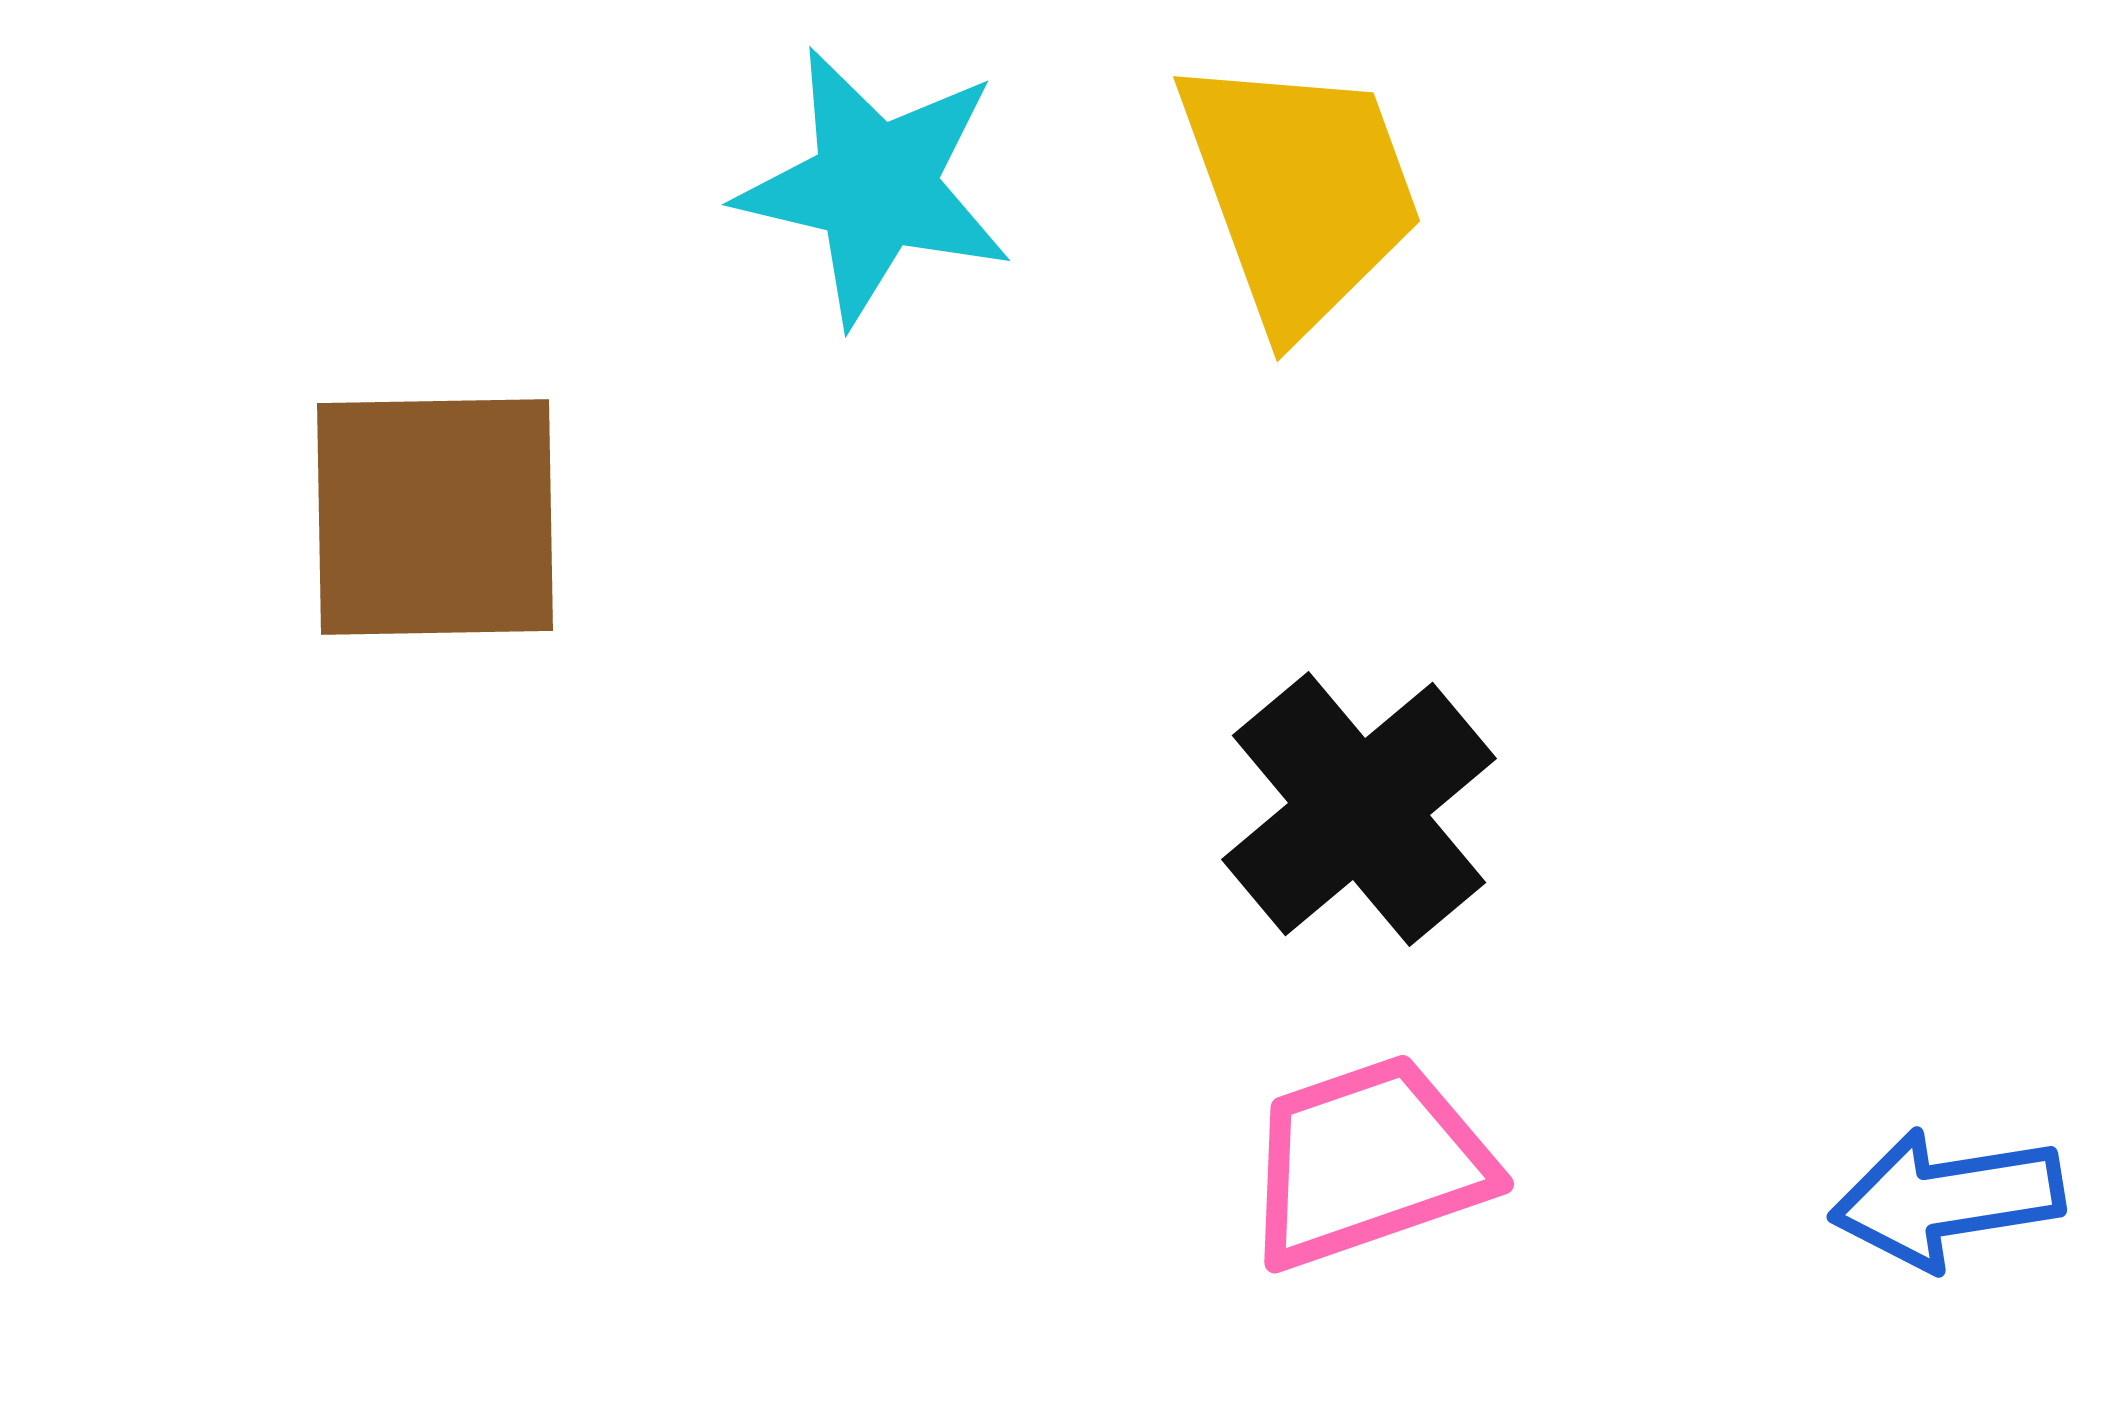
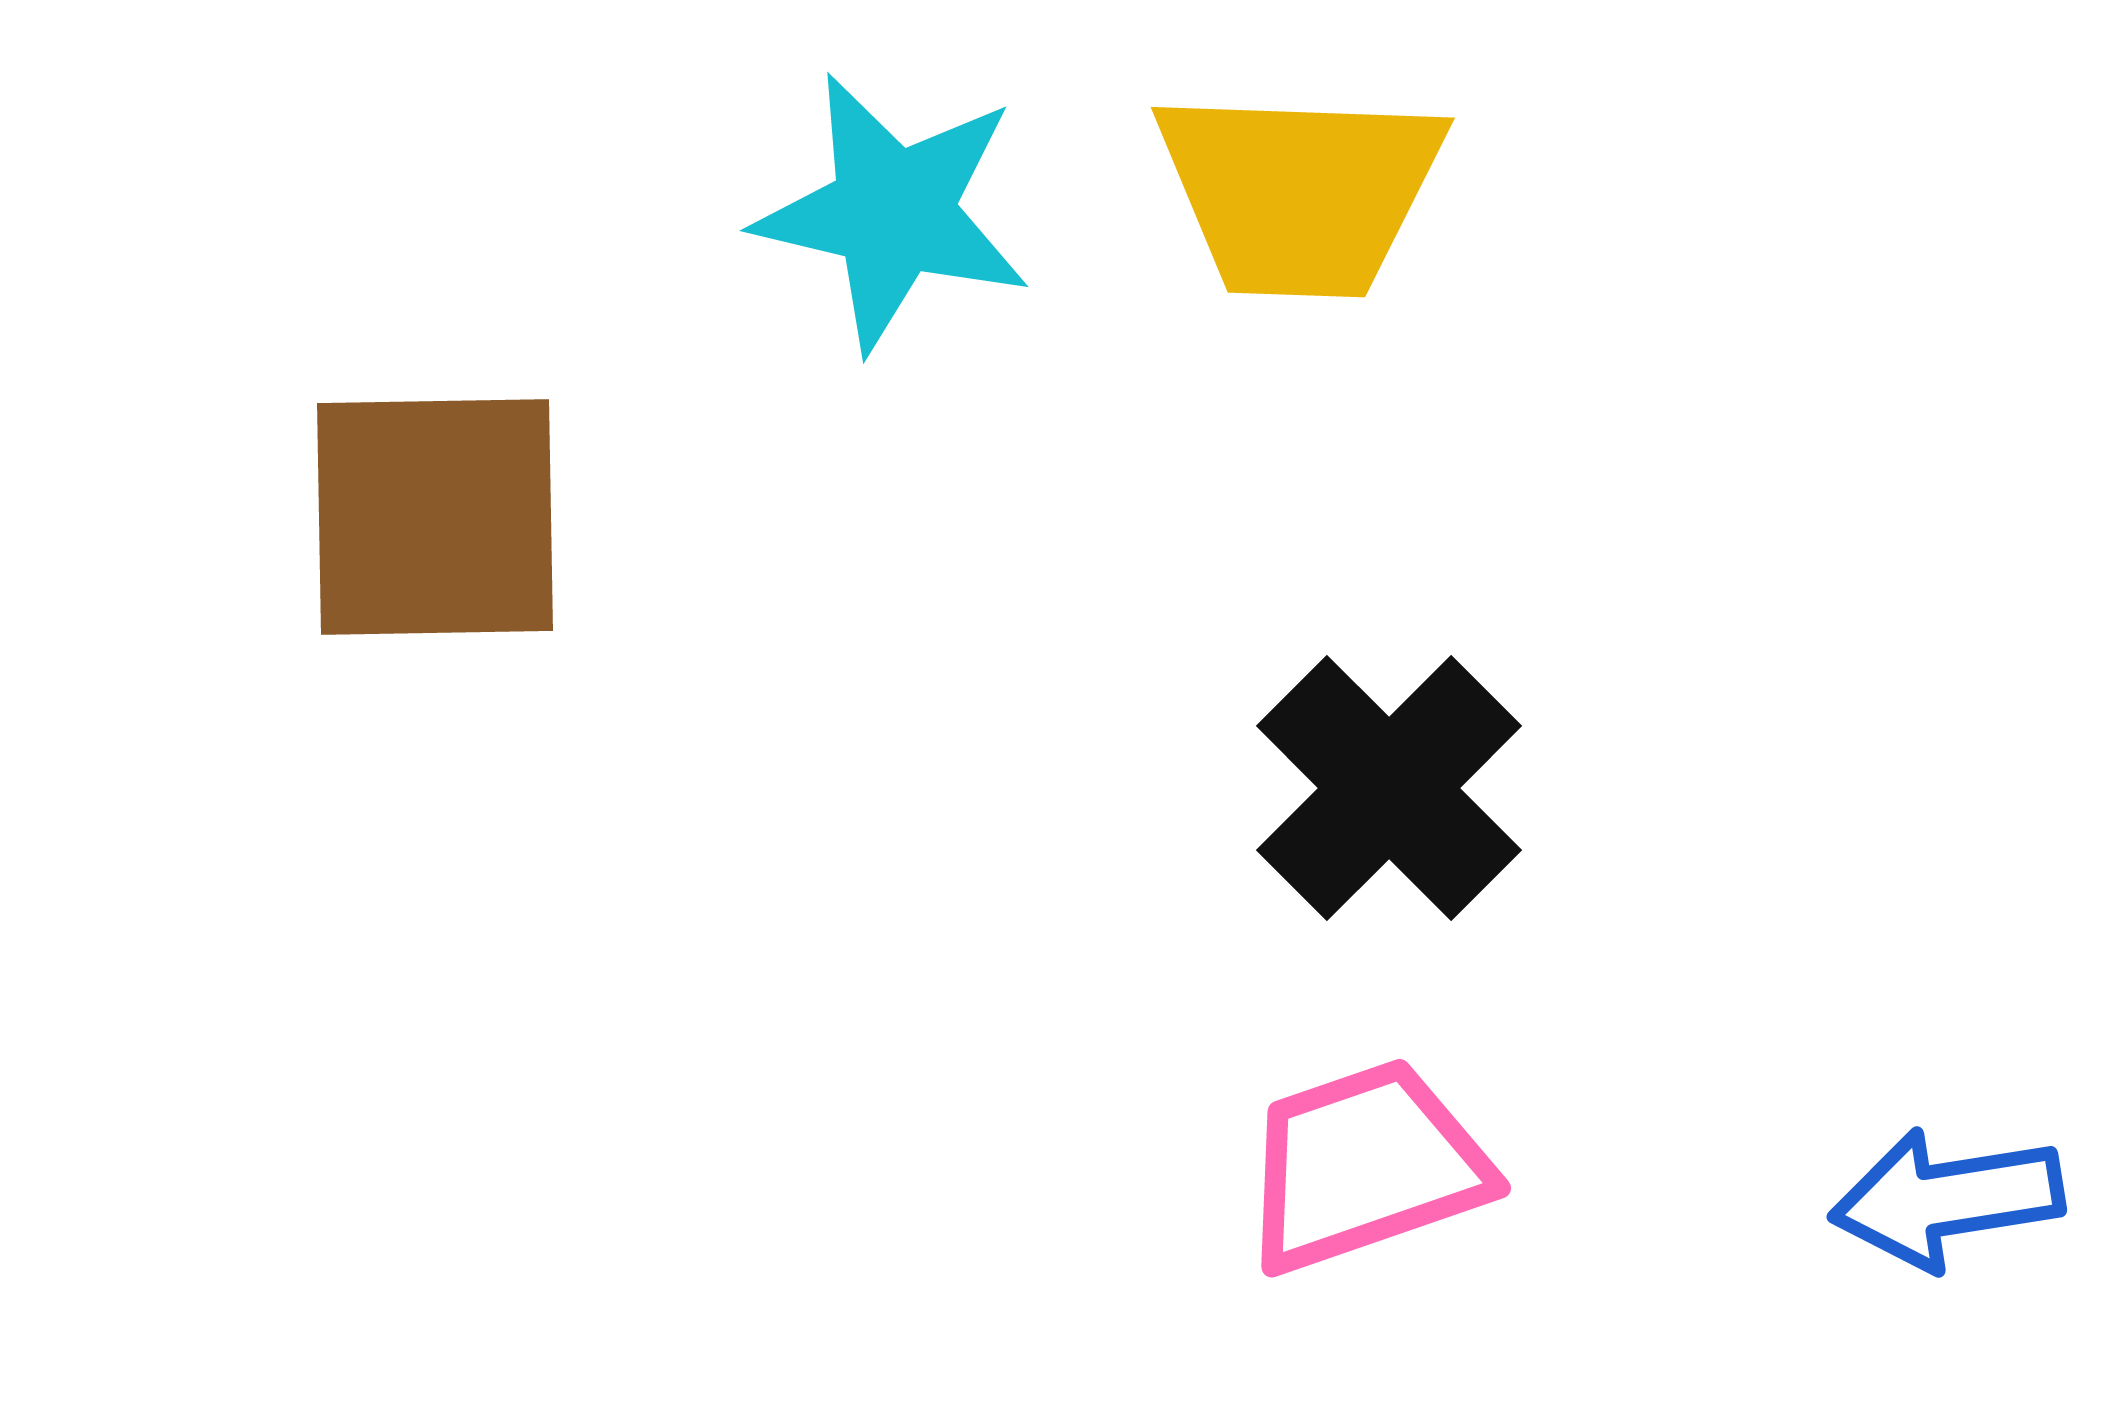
cyan star: moved 18 px right, 26 px down
yellow trapezoid: rotated 112 degrees clockwise
black cross: moved 30 px right, 21 px up; rotated 5 degrees counterclockwise
pink trapezoid: moved 3 px left, 4 px down
